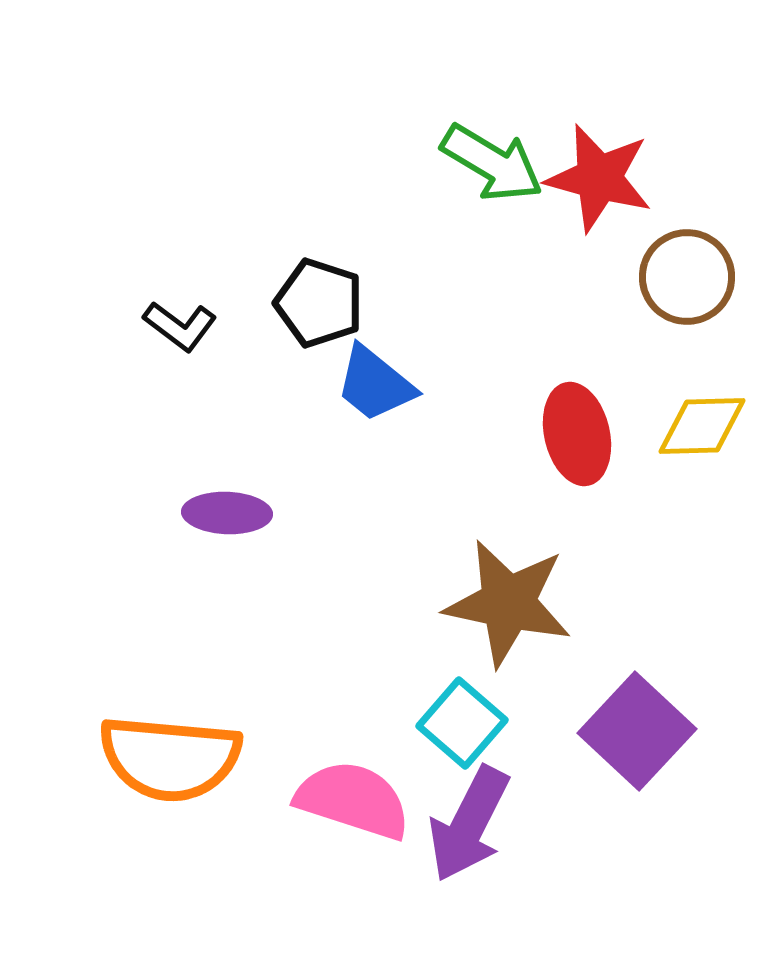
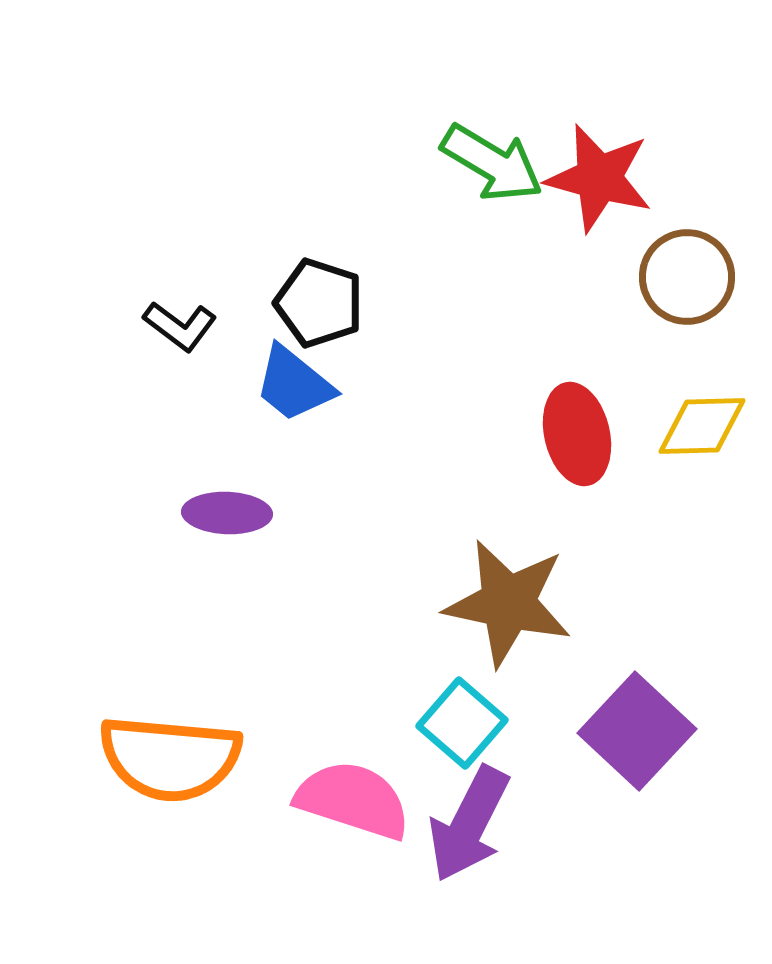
blue trapezoid: moved 81 px left
